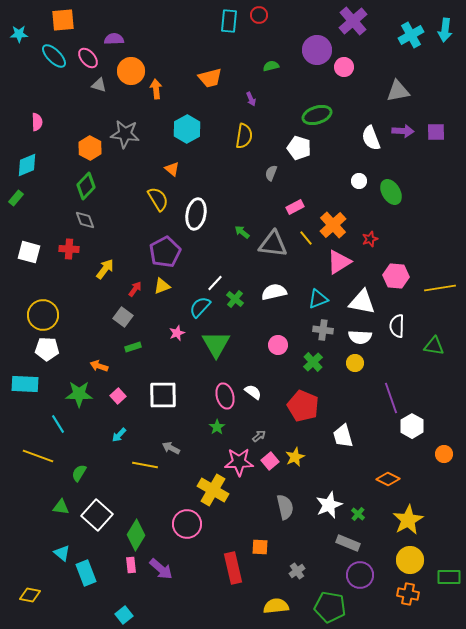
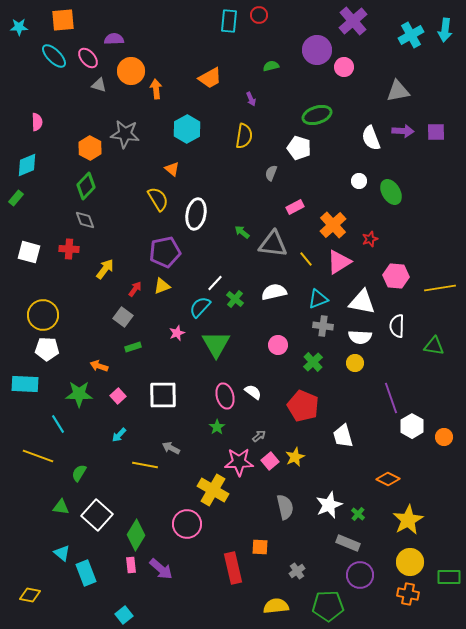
cyan star at (19, 34): moved 7 px up
orange trapezoid at (210, 78): rotated 15 degrees counterclockwise
yellow line at (306, 238): moved 21 px down
purple pentagon at (165, 252): rotated 16 degrees clockwise
gray cross at (323, 330): moved 4 px up
orange circle at (444, 454): moved 17 px up
yellow circle at (410, 560): moved 2 px down
green pentagon at (330, 607): moved 2 px left, 1 px up; rotated 12 degrees counterclockwise
